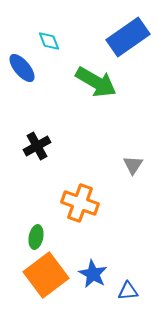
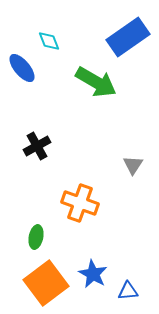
orange square: moved 8 px down
